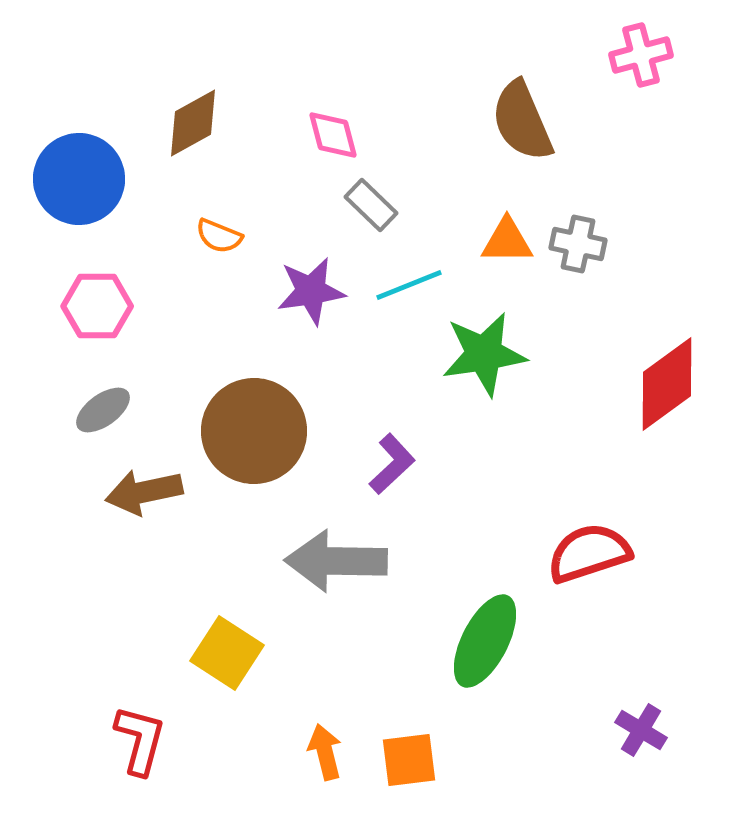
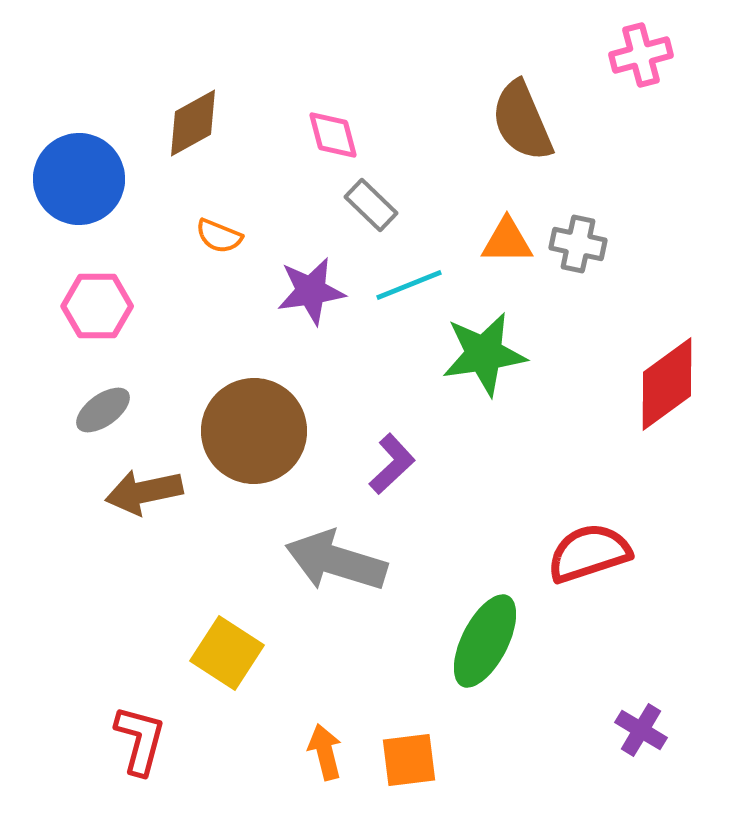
gray arrow: rotated 16 degrees clockwise
